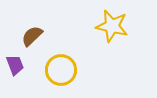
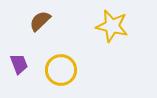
brown semicircle: moved 8 px right, 15 px up
purple trapezoid: moved 4 px right, 1 px up
